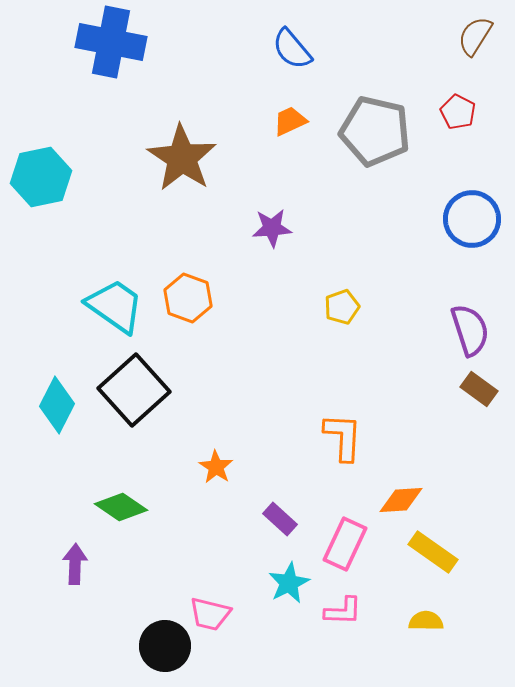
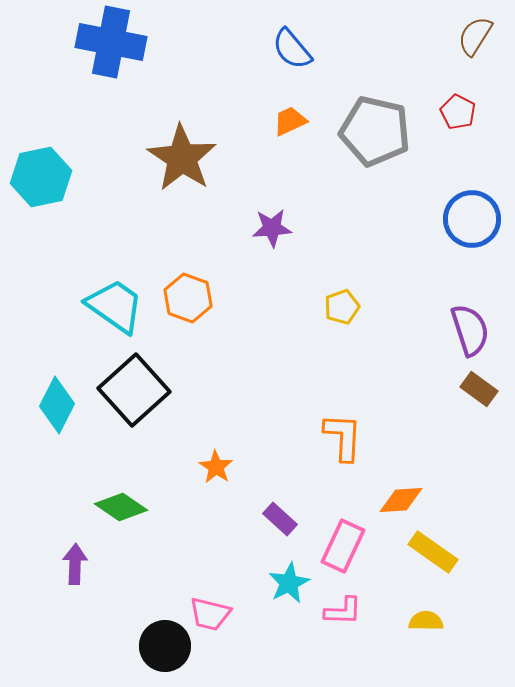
pink rectangle: moved 2 px left, 2 px down
